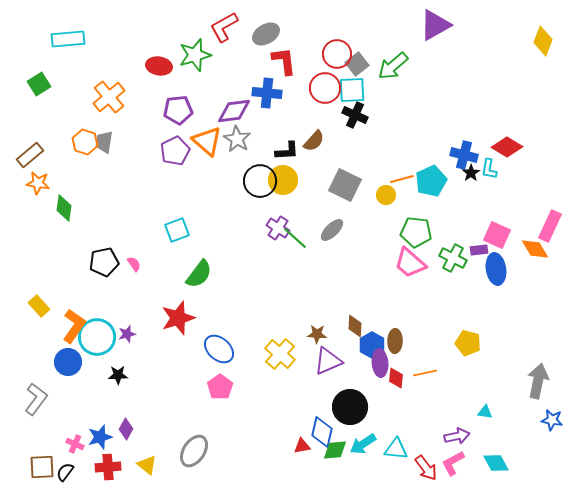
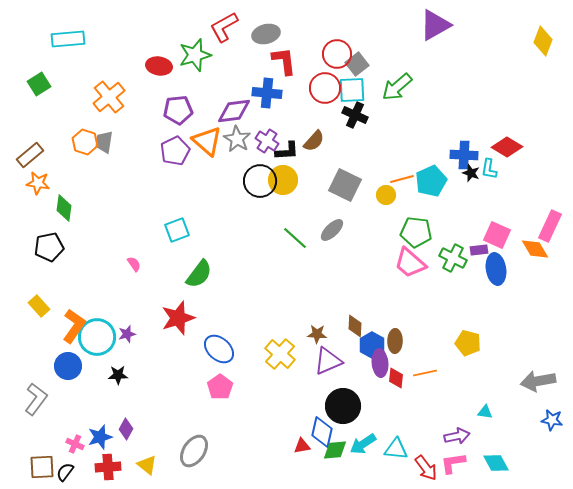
gray ellipse at (266, 34): rotated 16 degrees clockwise
green arrow at (393, 66): moved 4 px right, 21 px down
blue cross at (464, 155): rotated 12 degrees counterclockwise
black star at (471, 173): rotated 18 degrees counterclockwise
purple cross at (278, 228): moved 11 px left, 87 px up
black pentagon at (104, 262): moved 55 px left, 15 px up
blue circle at (68, 362): moved 4 px down
gray arrow at (538, 381): rotated 112 degrees counterclockwise
black circle at (350, 407): moved 7 px left, 1 px up
pink L-shape at (453, 463): rotated 20 degrees clockwise
